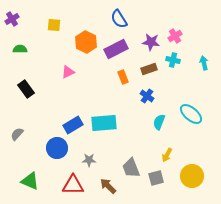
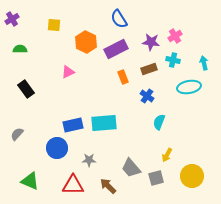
cyan ellipse: moved 2 px left, 27 px up; rotated 50 degrees counterclockwise
blue rectangle: rotated 18 degrees clockwise
gray trapezoid: rotated 20 degrees counterclockwise
